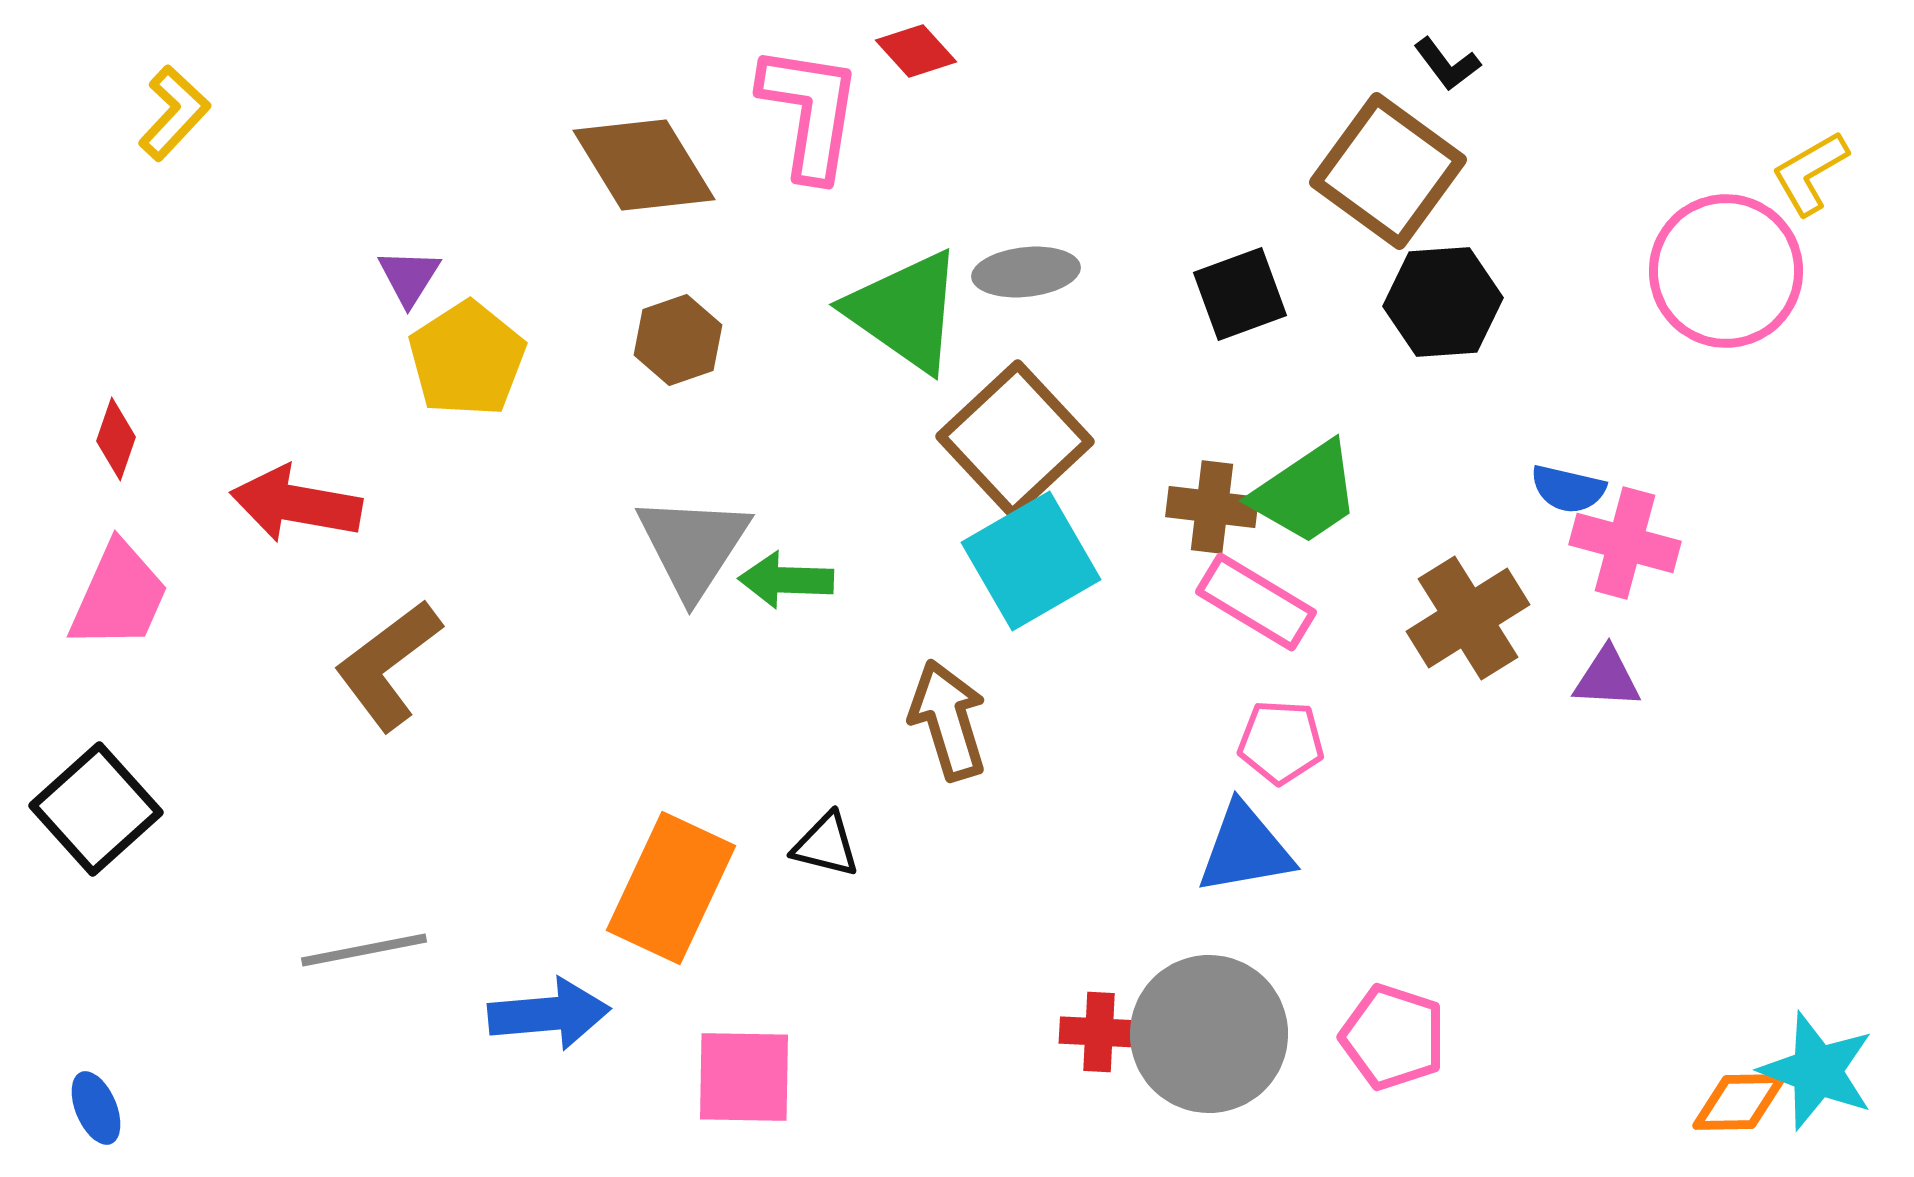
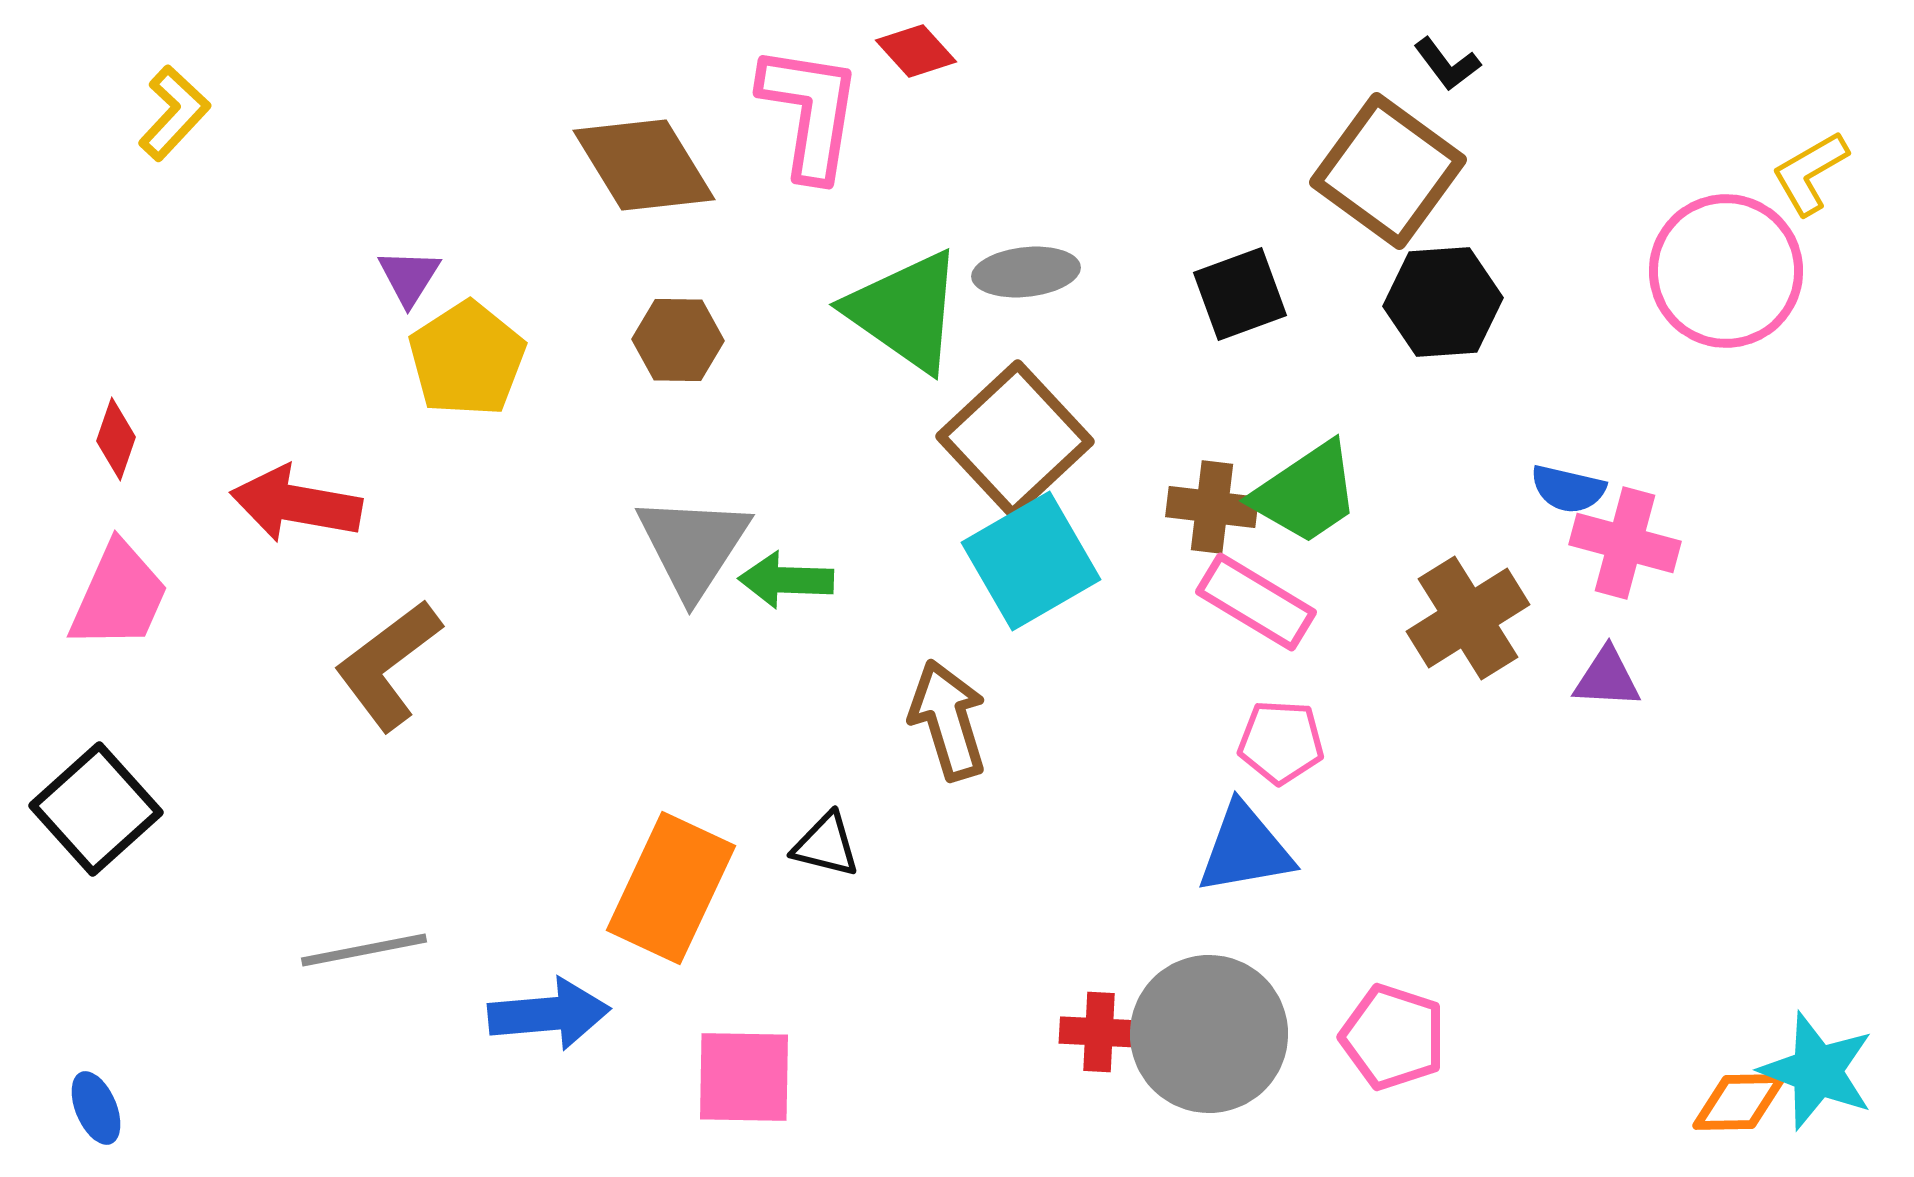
brown hexagon at (678, 340): rotated 20 degrees clockwise
